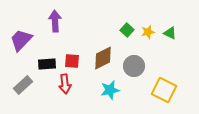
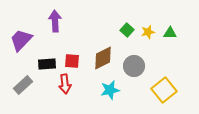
green triangle: rotated 24 degrees counterclockwise
yellow square: rotated 25 degrees clockwise
